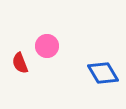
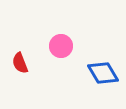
pink circle: moved 14 px right
